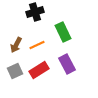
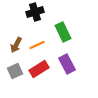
red rectangle: moved 1 px up
